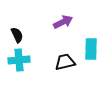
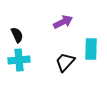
black trapezoid: rotated 35 degrees counterclockwise
